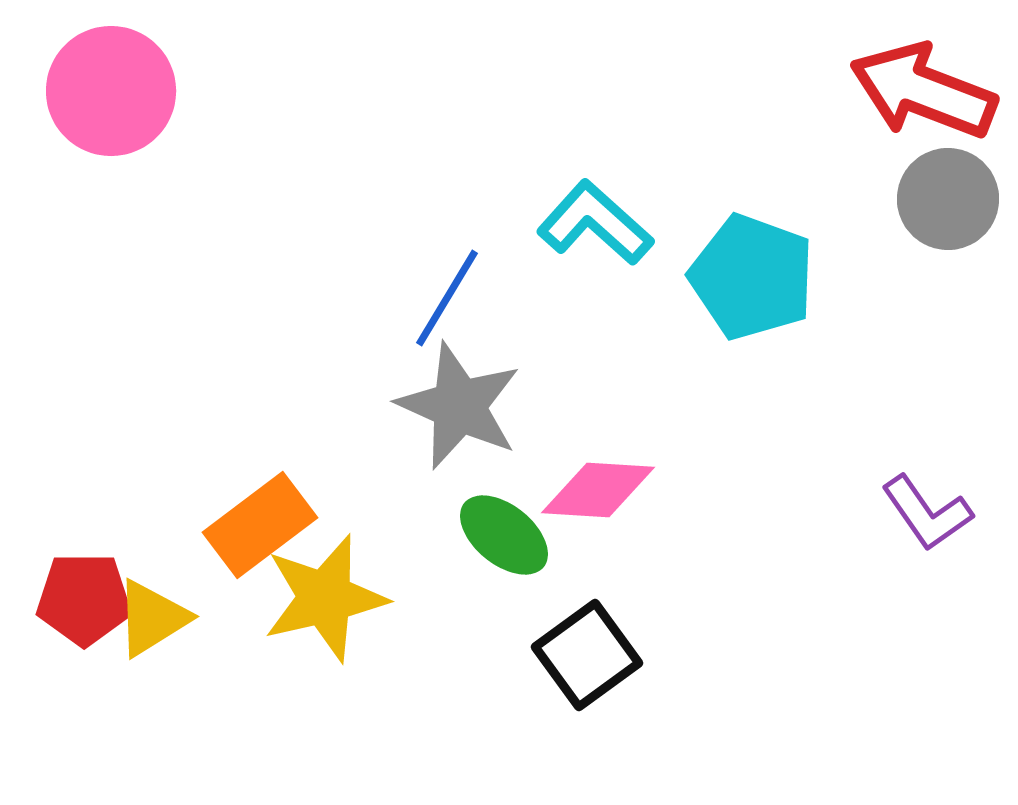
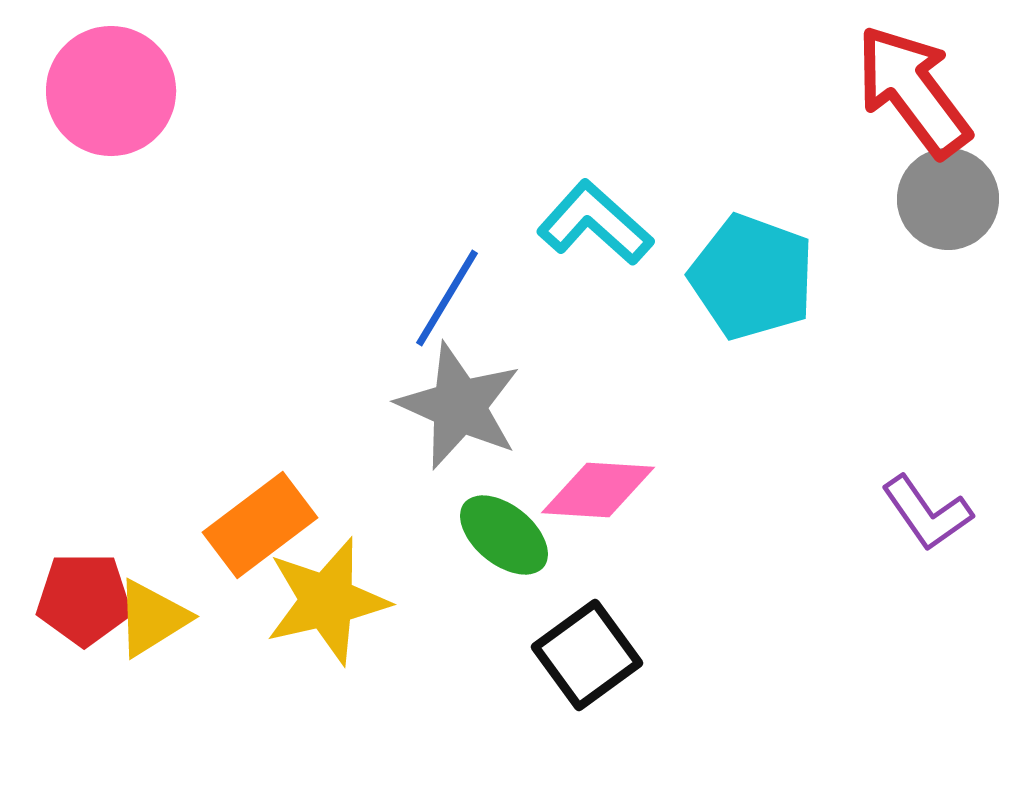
red arrow: moved 10 px left; rotated 32 degrees clockwise
yellow star: moved 2 px right, 3 px down
